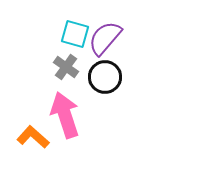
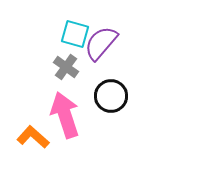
purple semicircle: moved 4 px left, 5 px down
black circle: moved 6 px right, 19 px down
